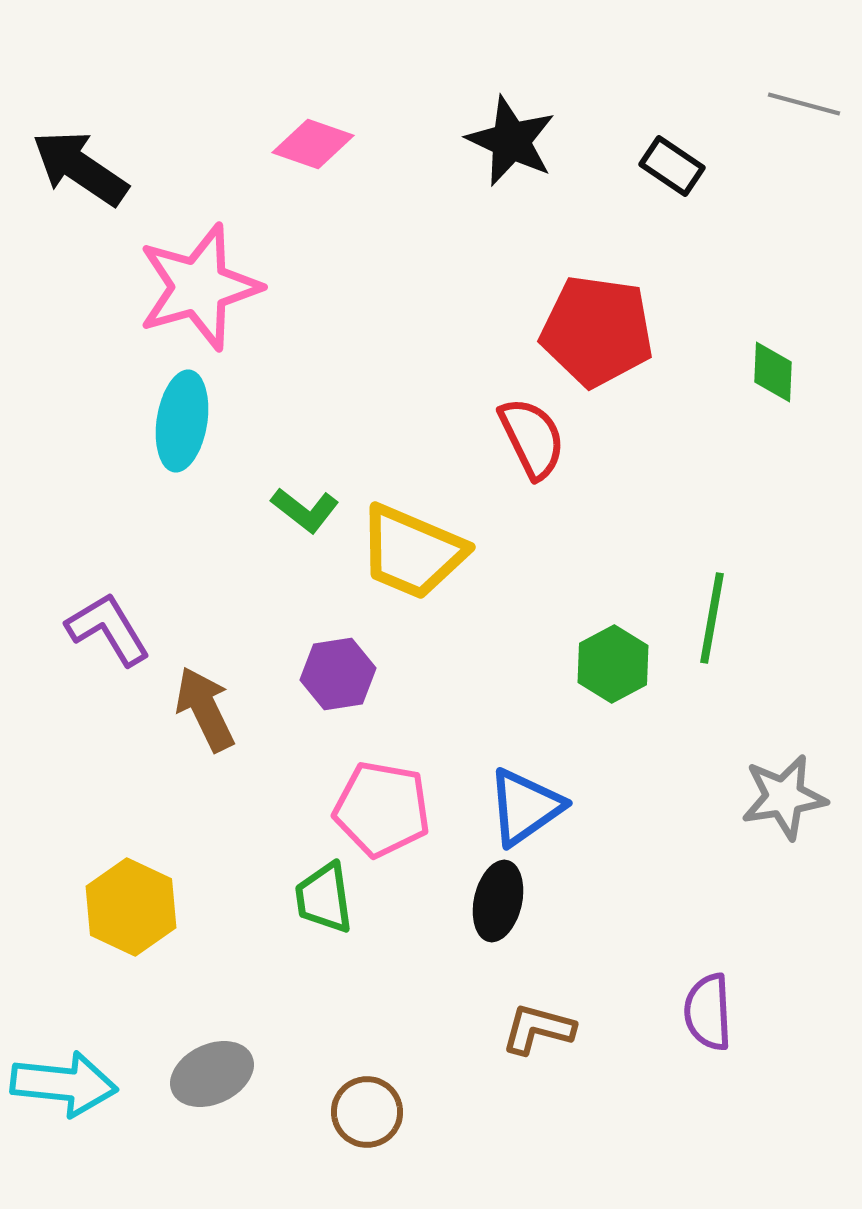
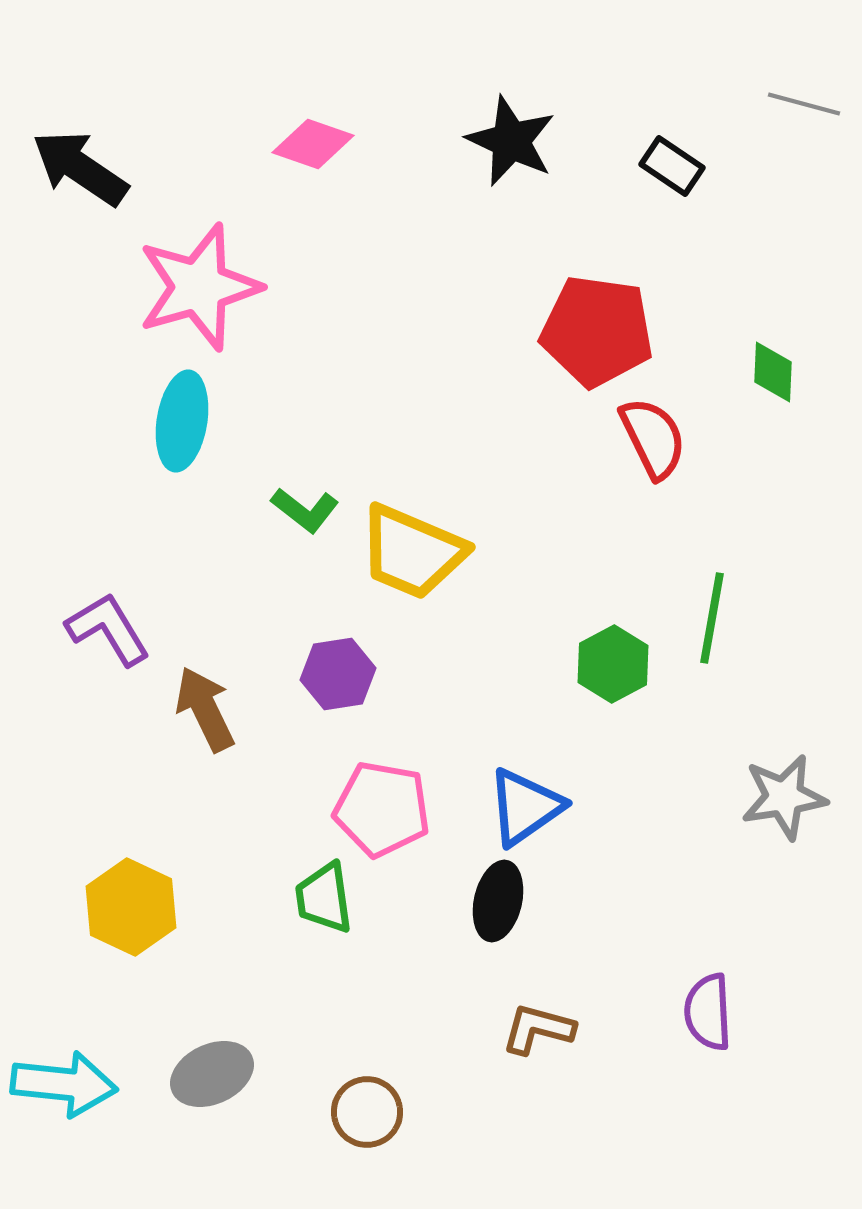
red semicircle: moved 121 px right
